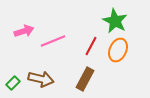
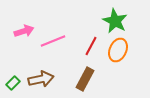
brown arrow: rotated 25 degrees counterclockwise
